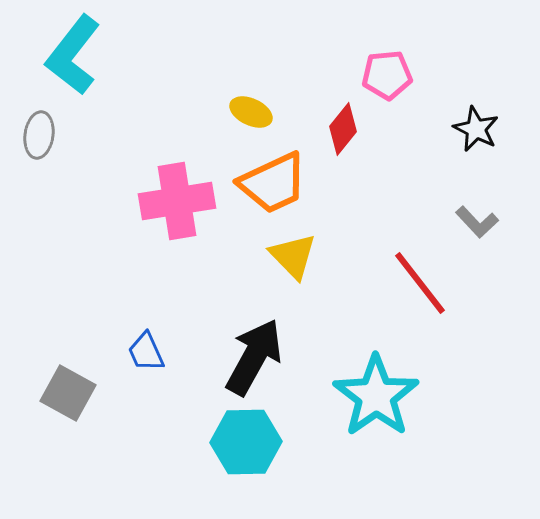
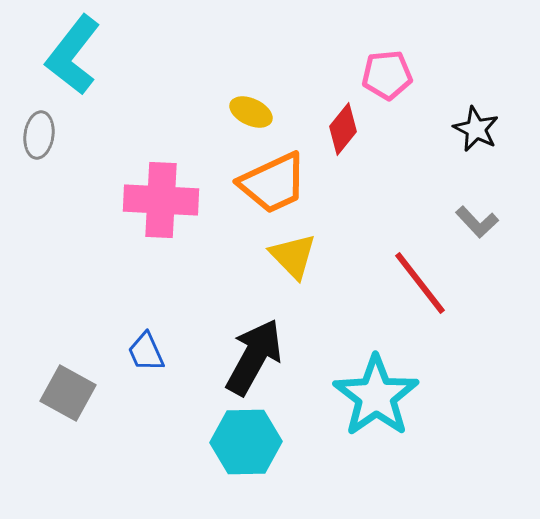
pink cross: moved 16 px left, 1 px up; rotated 12 degrees clockwise
